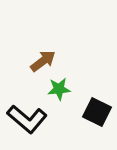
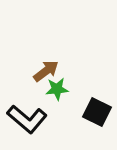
brown arrow: moved 3 px right, 10 px down
green star: moved 2 px left
